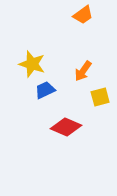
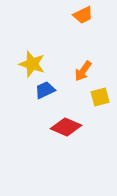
orange trapezoid: rotated 10 degrees clockwise
